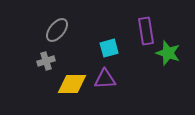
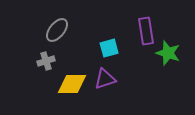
purple triangle: rotated 15 degrees counterclockwise
